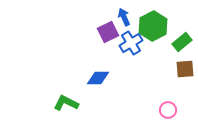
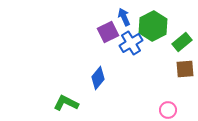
blue diamond: rotated 50 degrees counterclockwise
